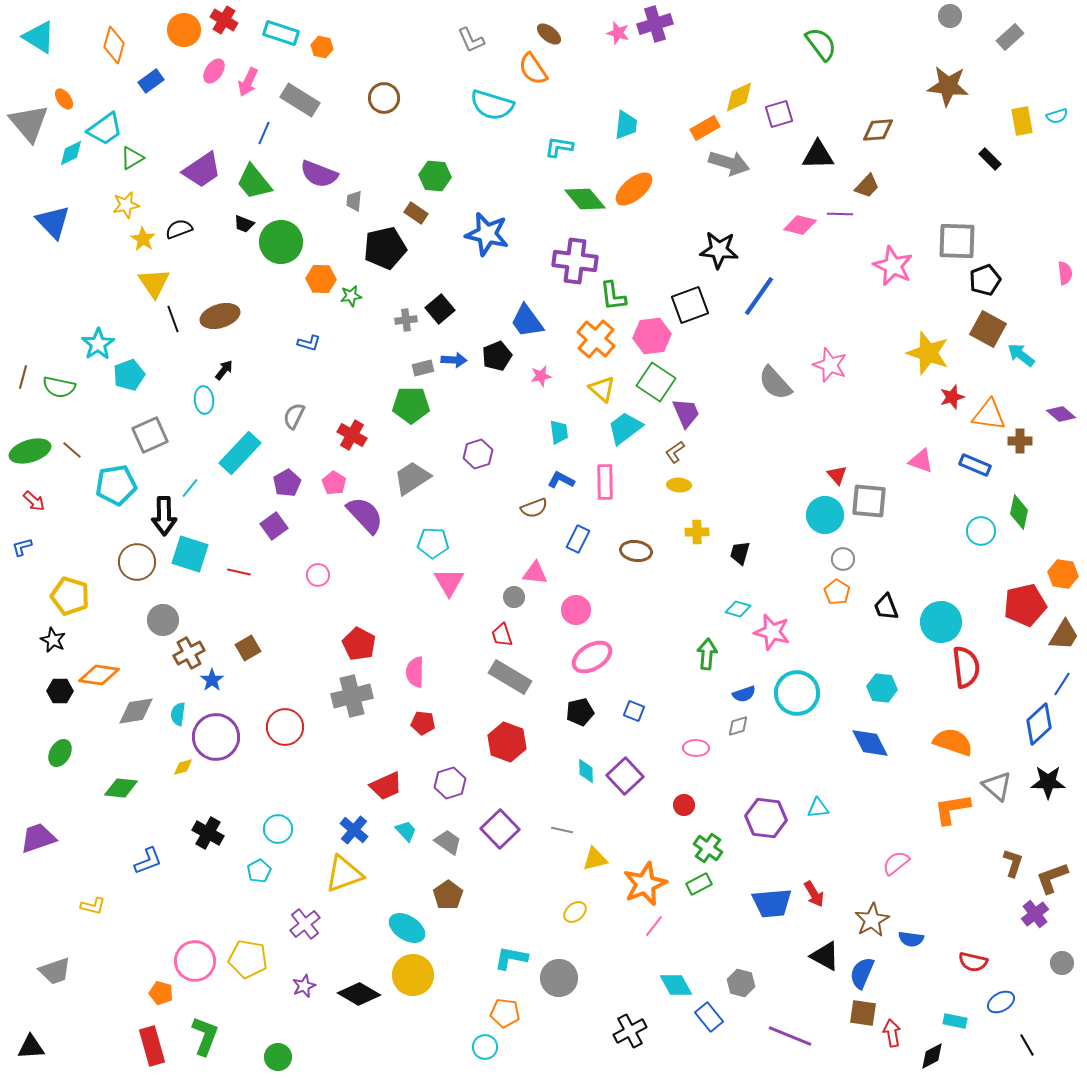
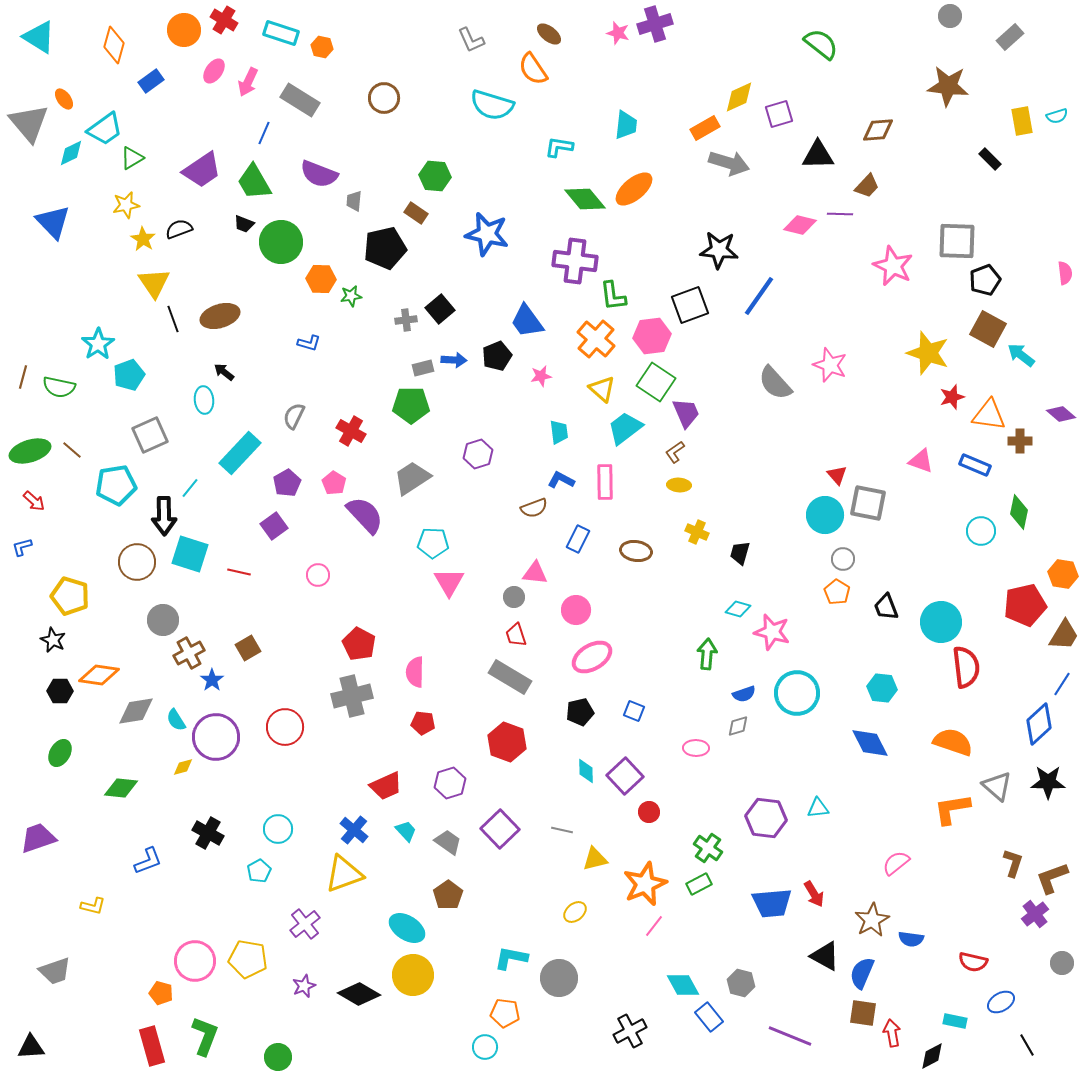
green semicircle at (821, 44): rotated 15 degrees counterclockwise
green trapezoid at (254, 182): rotated 9 degrees clockwise
black arrow at (224, 370): moved 2 px down; rotated 90 degrees counterclockwise
red cross at (352, 435): moved 1 px left, 4 px up
gray square at (869, 501): moved 1 px left, 2 px down; rotated 6 degrees clockwise
yellow cross at (697, 532): rotated 25 degrees clockwise
red trapezoid at (502, 635): moved 14 px right
cyan semicircle at (178, 714): moved 2 px left, 6 px down; rotated 40 degrees counterclockwise
red circle at (684, 805): moved 35 px left, 7 px down
cyan diamond at (676, 985): moved 7 px right
